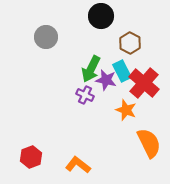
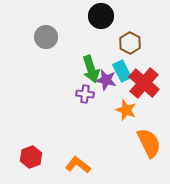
green arrow: rotated 44 degrees counterclockwise
purple cross: moved 1 px up; rotated 18 degrees counterclockwise
